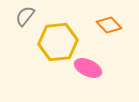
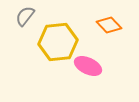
pink ellipse: moved 2 px up
